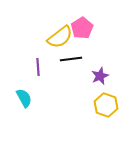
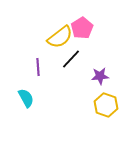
black line: rotated 40 degrees counterclockwise
purple star: rotated 18 degrees clockwise
cyan semicircle: moved 2 px right
